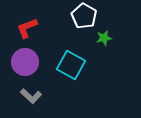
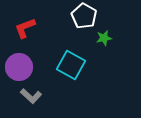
red L-shape: moved 2 px left
purple circle: moved 6 px left, 5 px down
